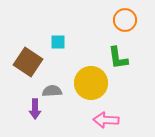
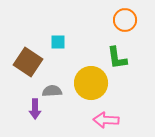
green L-shape: moved 1 px left
